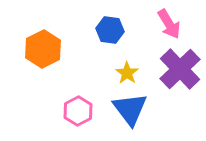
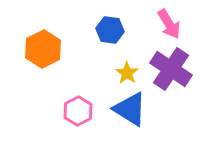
purple cross: moved 9 px left; rotated 12 degrees counterclockwise
blue triangle: rotated 21 degrees counterclockwise
